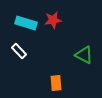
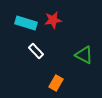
white rectangle: moved 17 px right
orange rectangle: rotated 35 degrees clockwise
